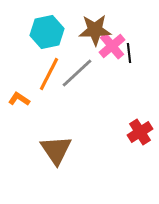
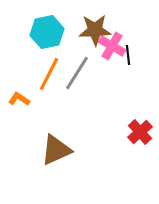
pink cross: rotated 20 degrees counterclockwise
black line: moved 1 px left, 2 px down
gray line: rotated 15 degrees counterclockwise
red cross: rotated 10 degrees counterclockwise
brown triangle: rotated 40 degrees clockwise
